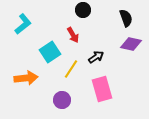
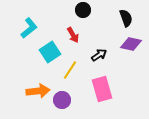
cyan L-shape: moved 6 px right, 4 px down
black arrow: moved 3 px right, 2 px up
yellow line: moved 1 px left, 1 px down
orange arrow: moved 12 px right, 13 px down
